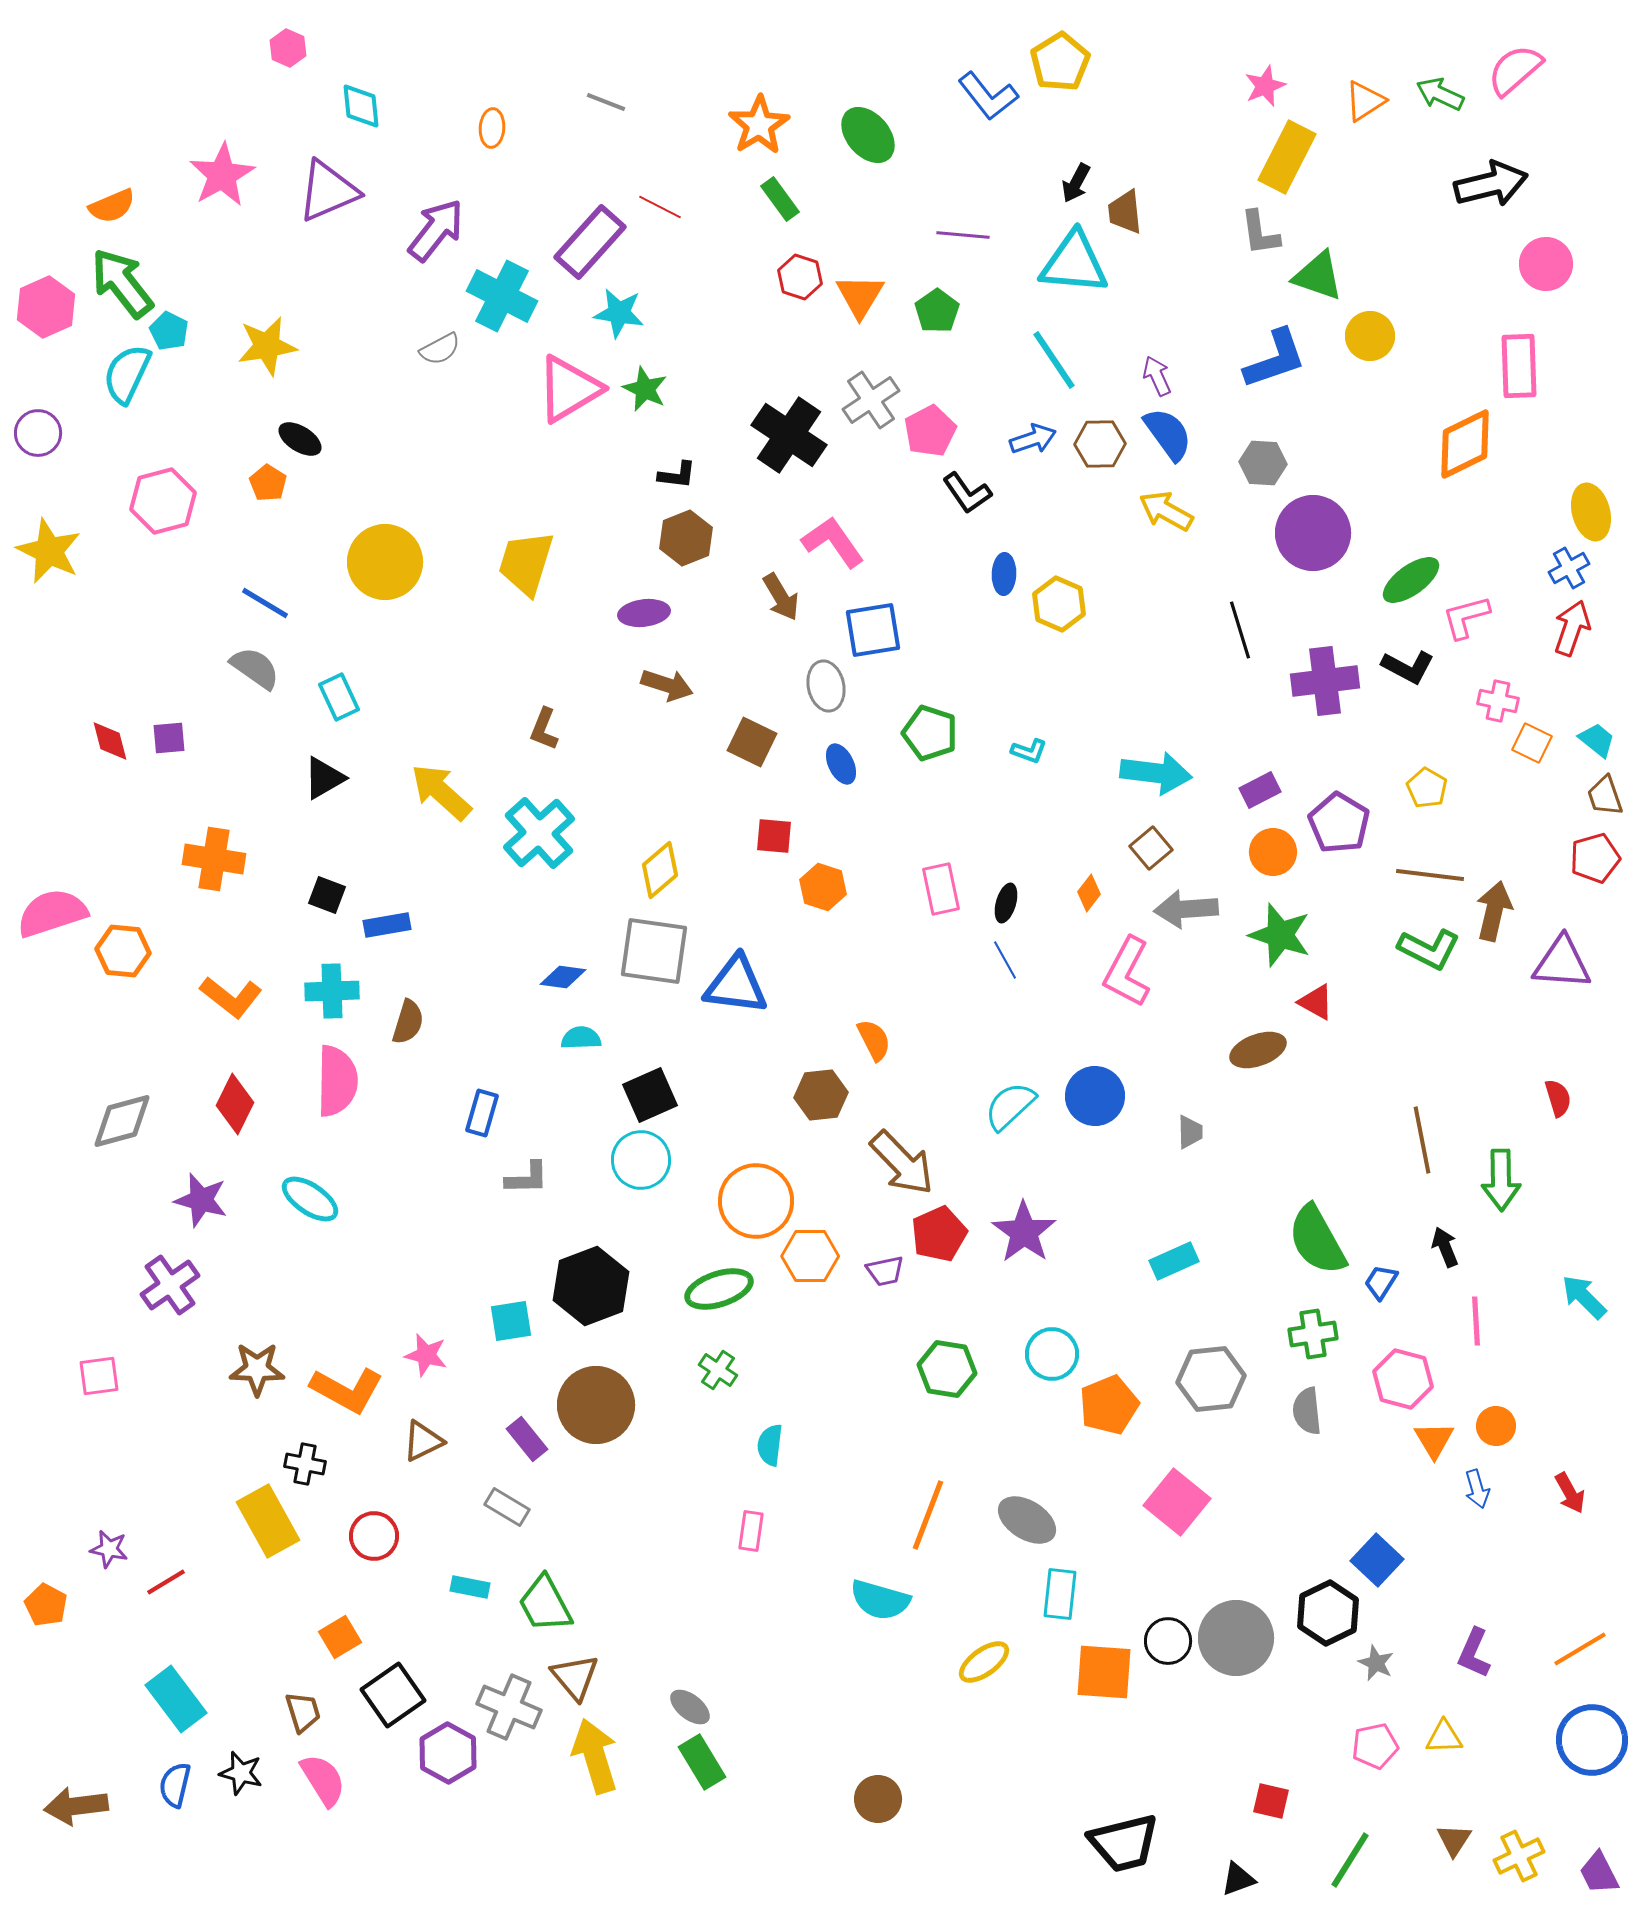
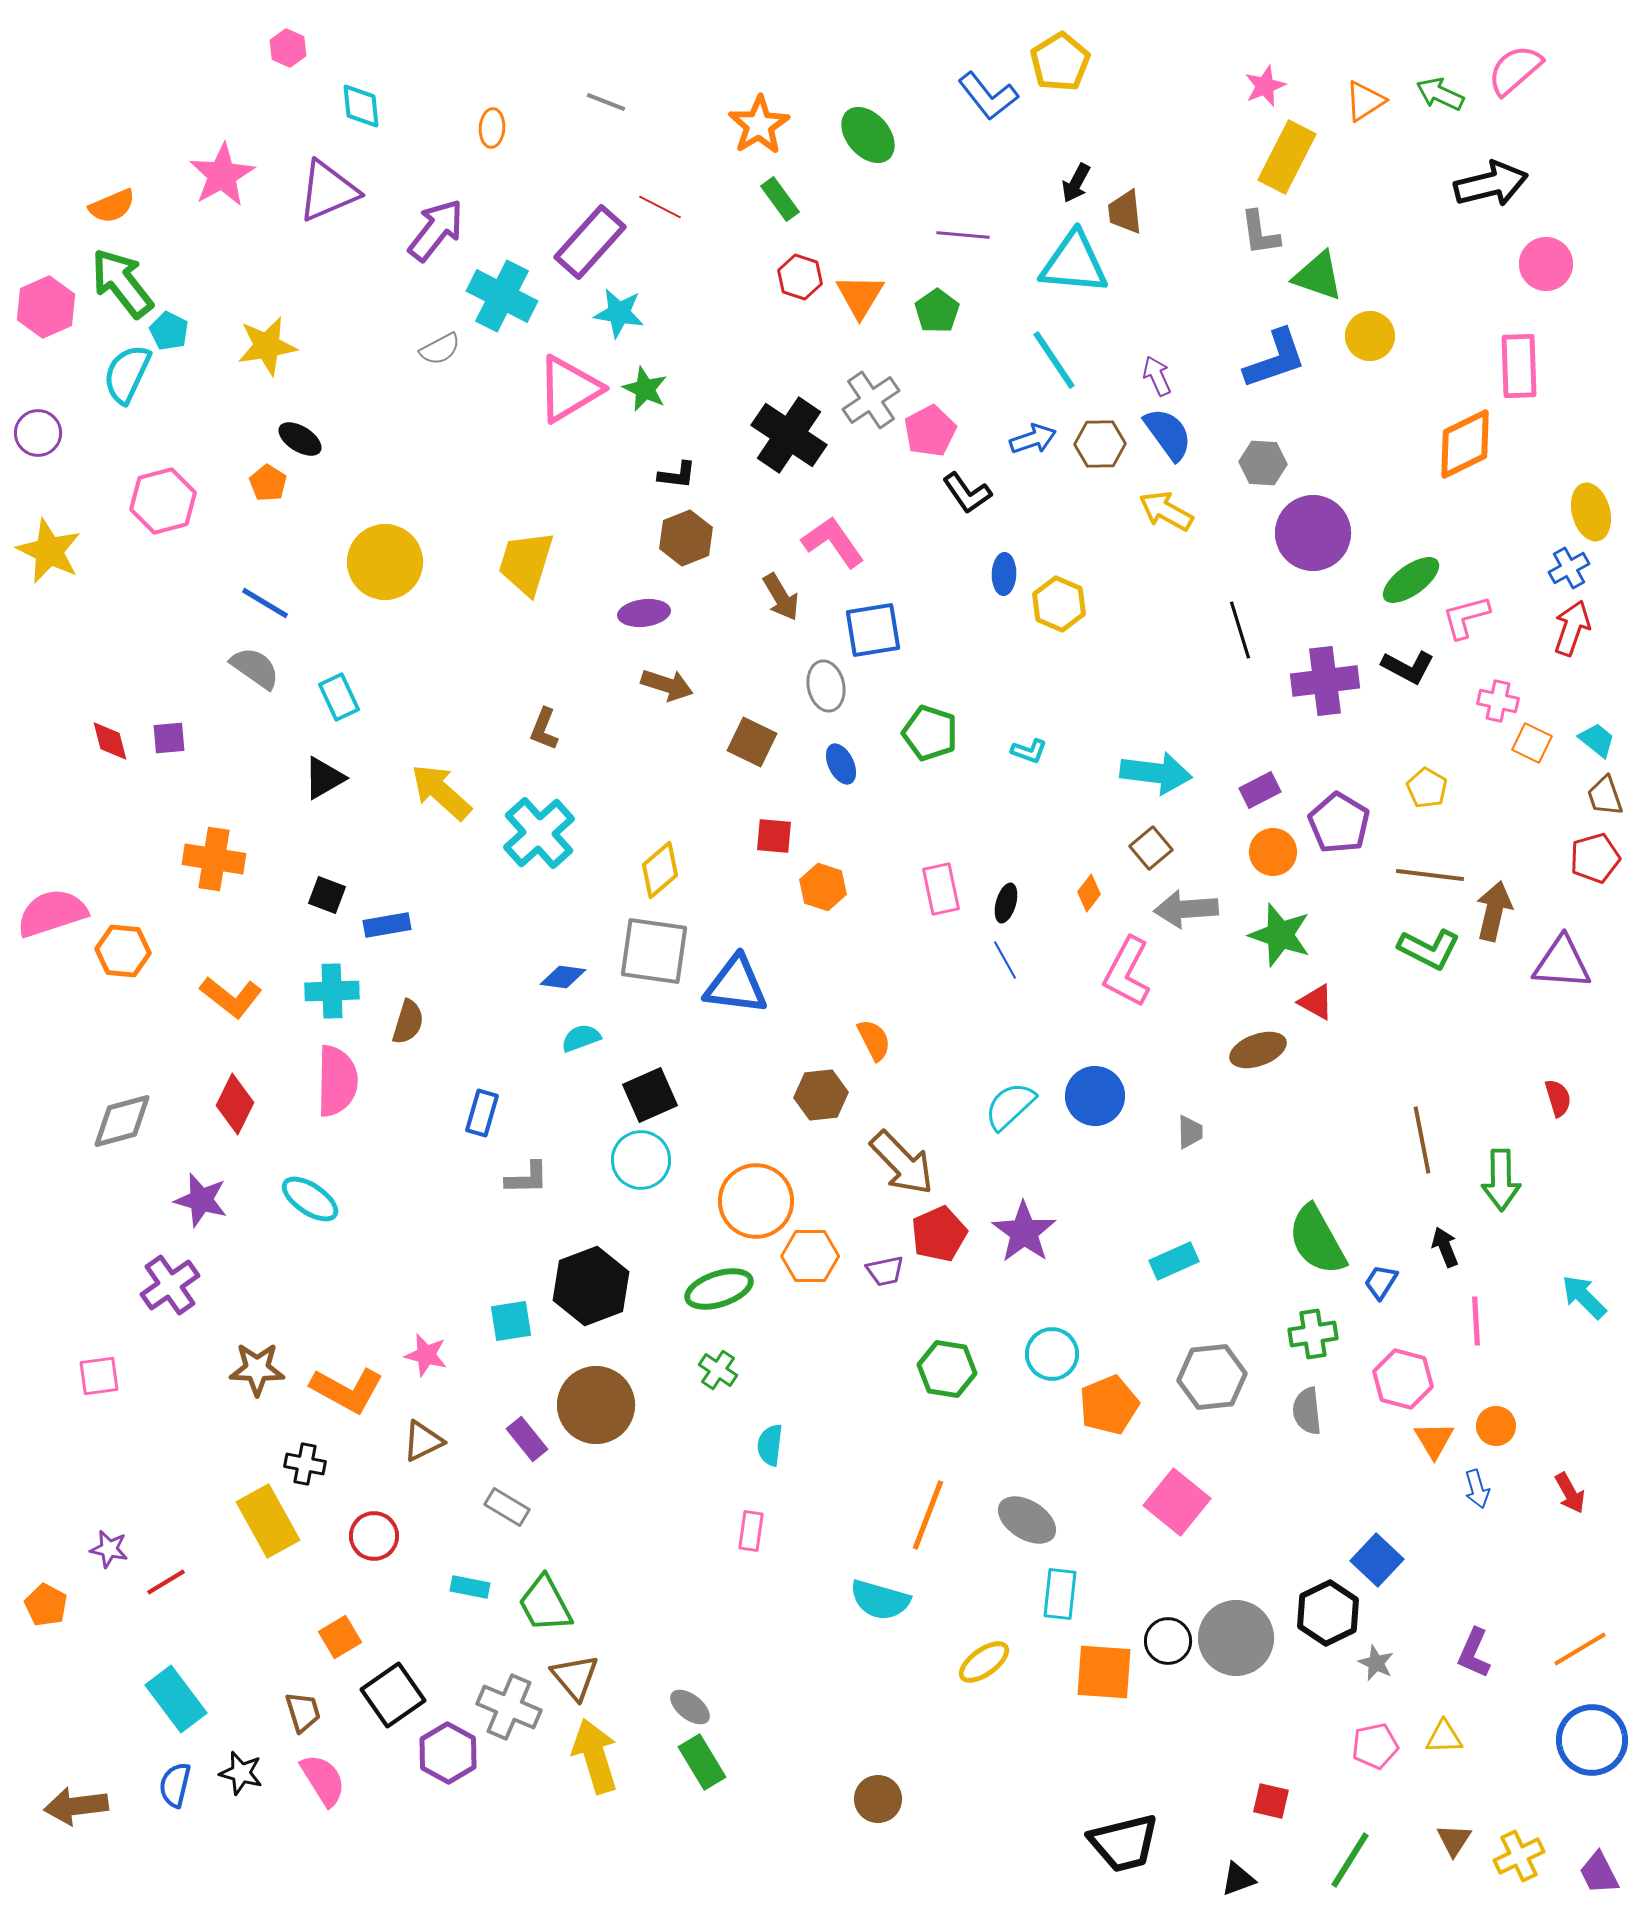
cyan semicircle at (581, 1038): rotated 18 degrees counterclockwise
gray hexagon at (1211, 1379): moved 1 px right, 2 px up
